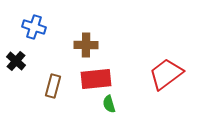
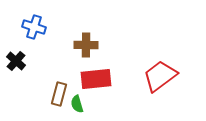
red trapezoid: moved 6 px left, 2 px down
brown rectangle: moved 6 px right, 8 px down
green semicircle: moved 32 px left
